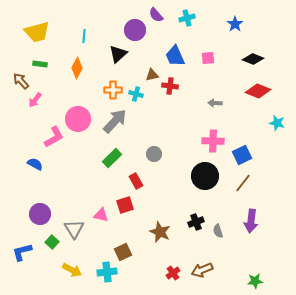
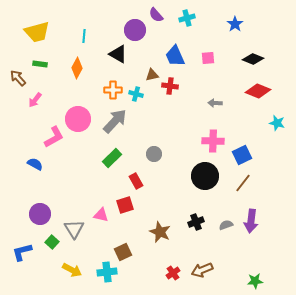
black triangle at (118, 54): rotated 48 degrees counterclockwise
brown arrow at (21, 81): moved 3 px left, 3 px up
gray semicircle at (218, 231): moved 8 px right, 6 px up; rotated 88 degrees clockwise
